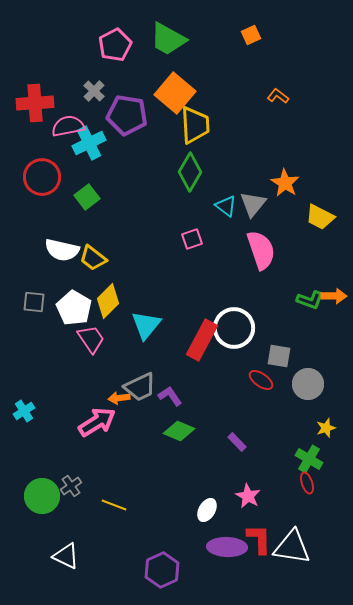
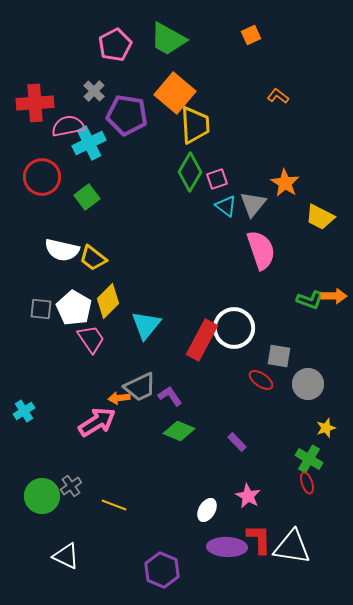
pink square at (192, 239): moved 25 px right, 60 px up
gray square at (34, 302): moved 7 px right, 7 px down
purple hexagon at (162, 570): rotated 12 degrees counterclockwise
